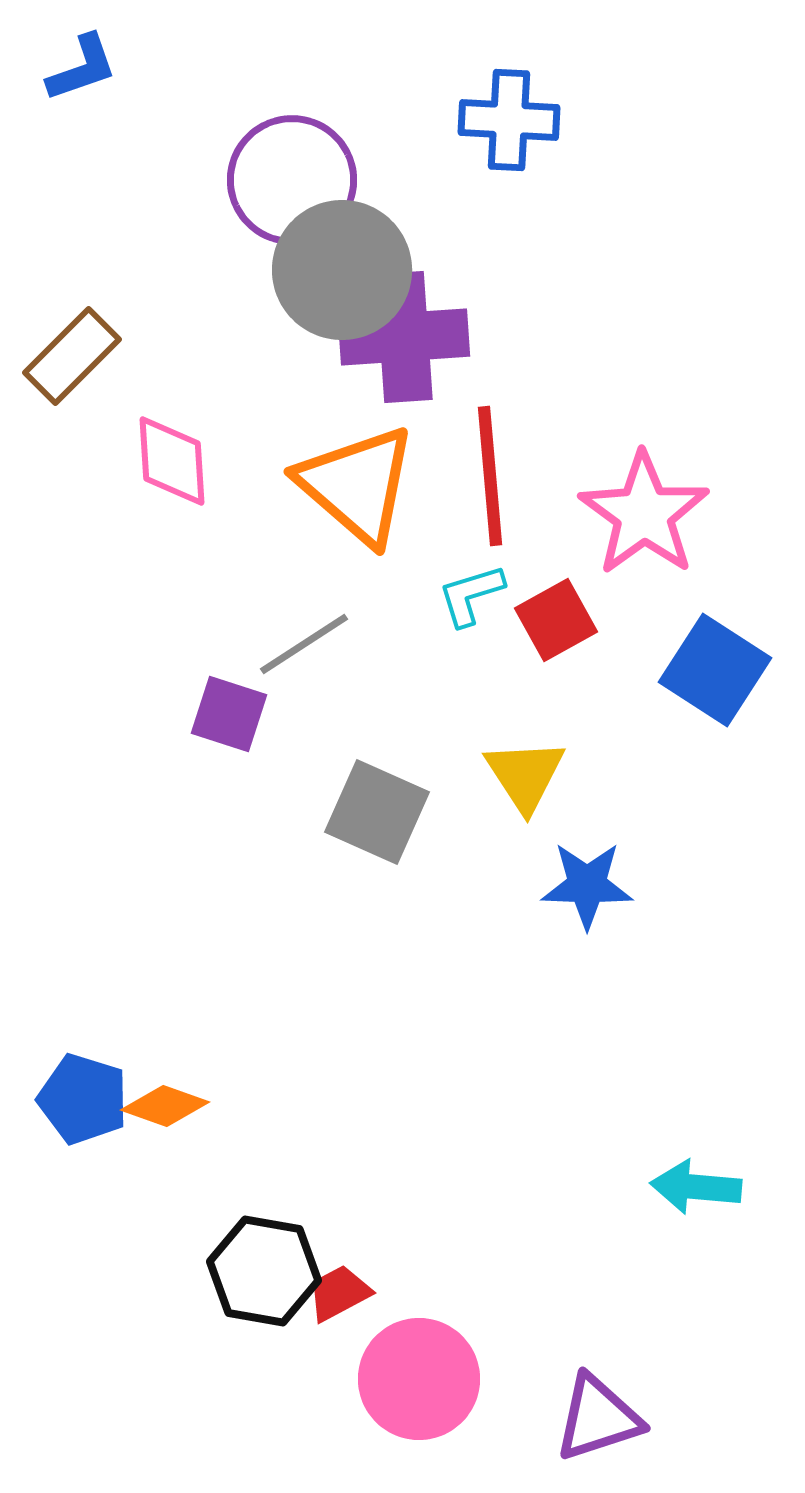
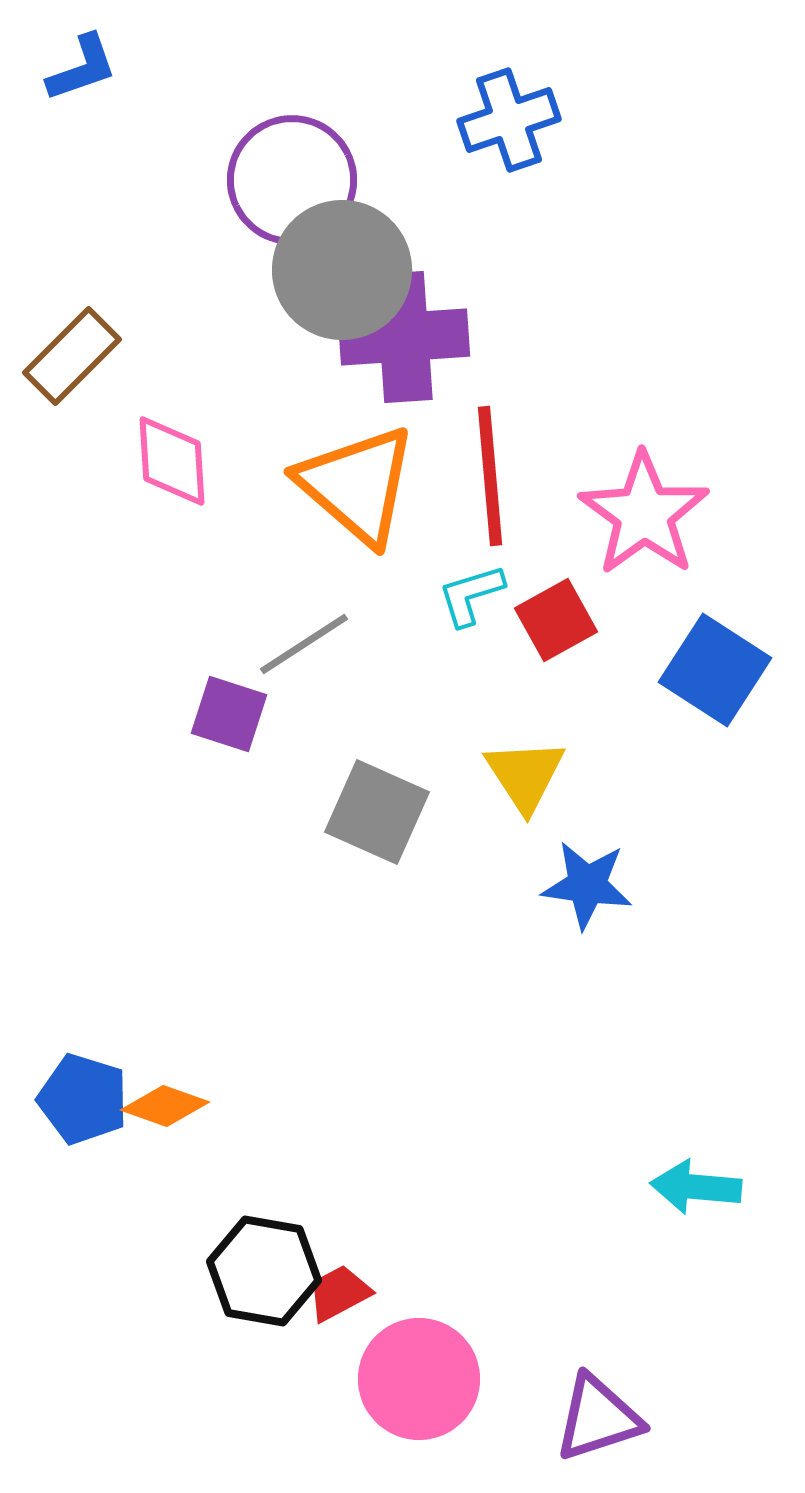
blue cross: rotated 22 degrees counterclockwise
blue star: rotated 6 degrees clockwise
